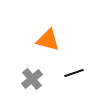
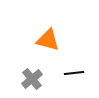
black line: rotated 12 degrees clockwise
